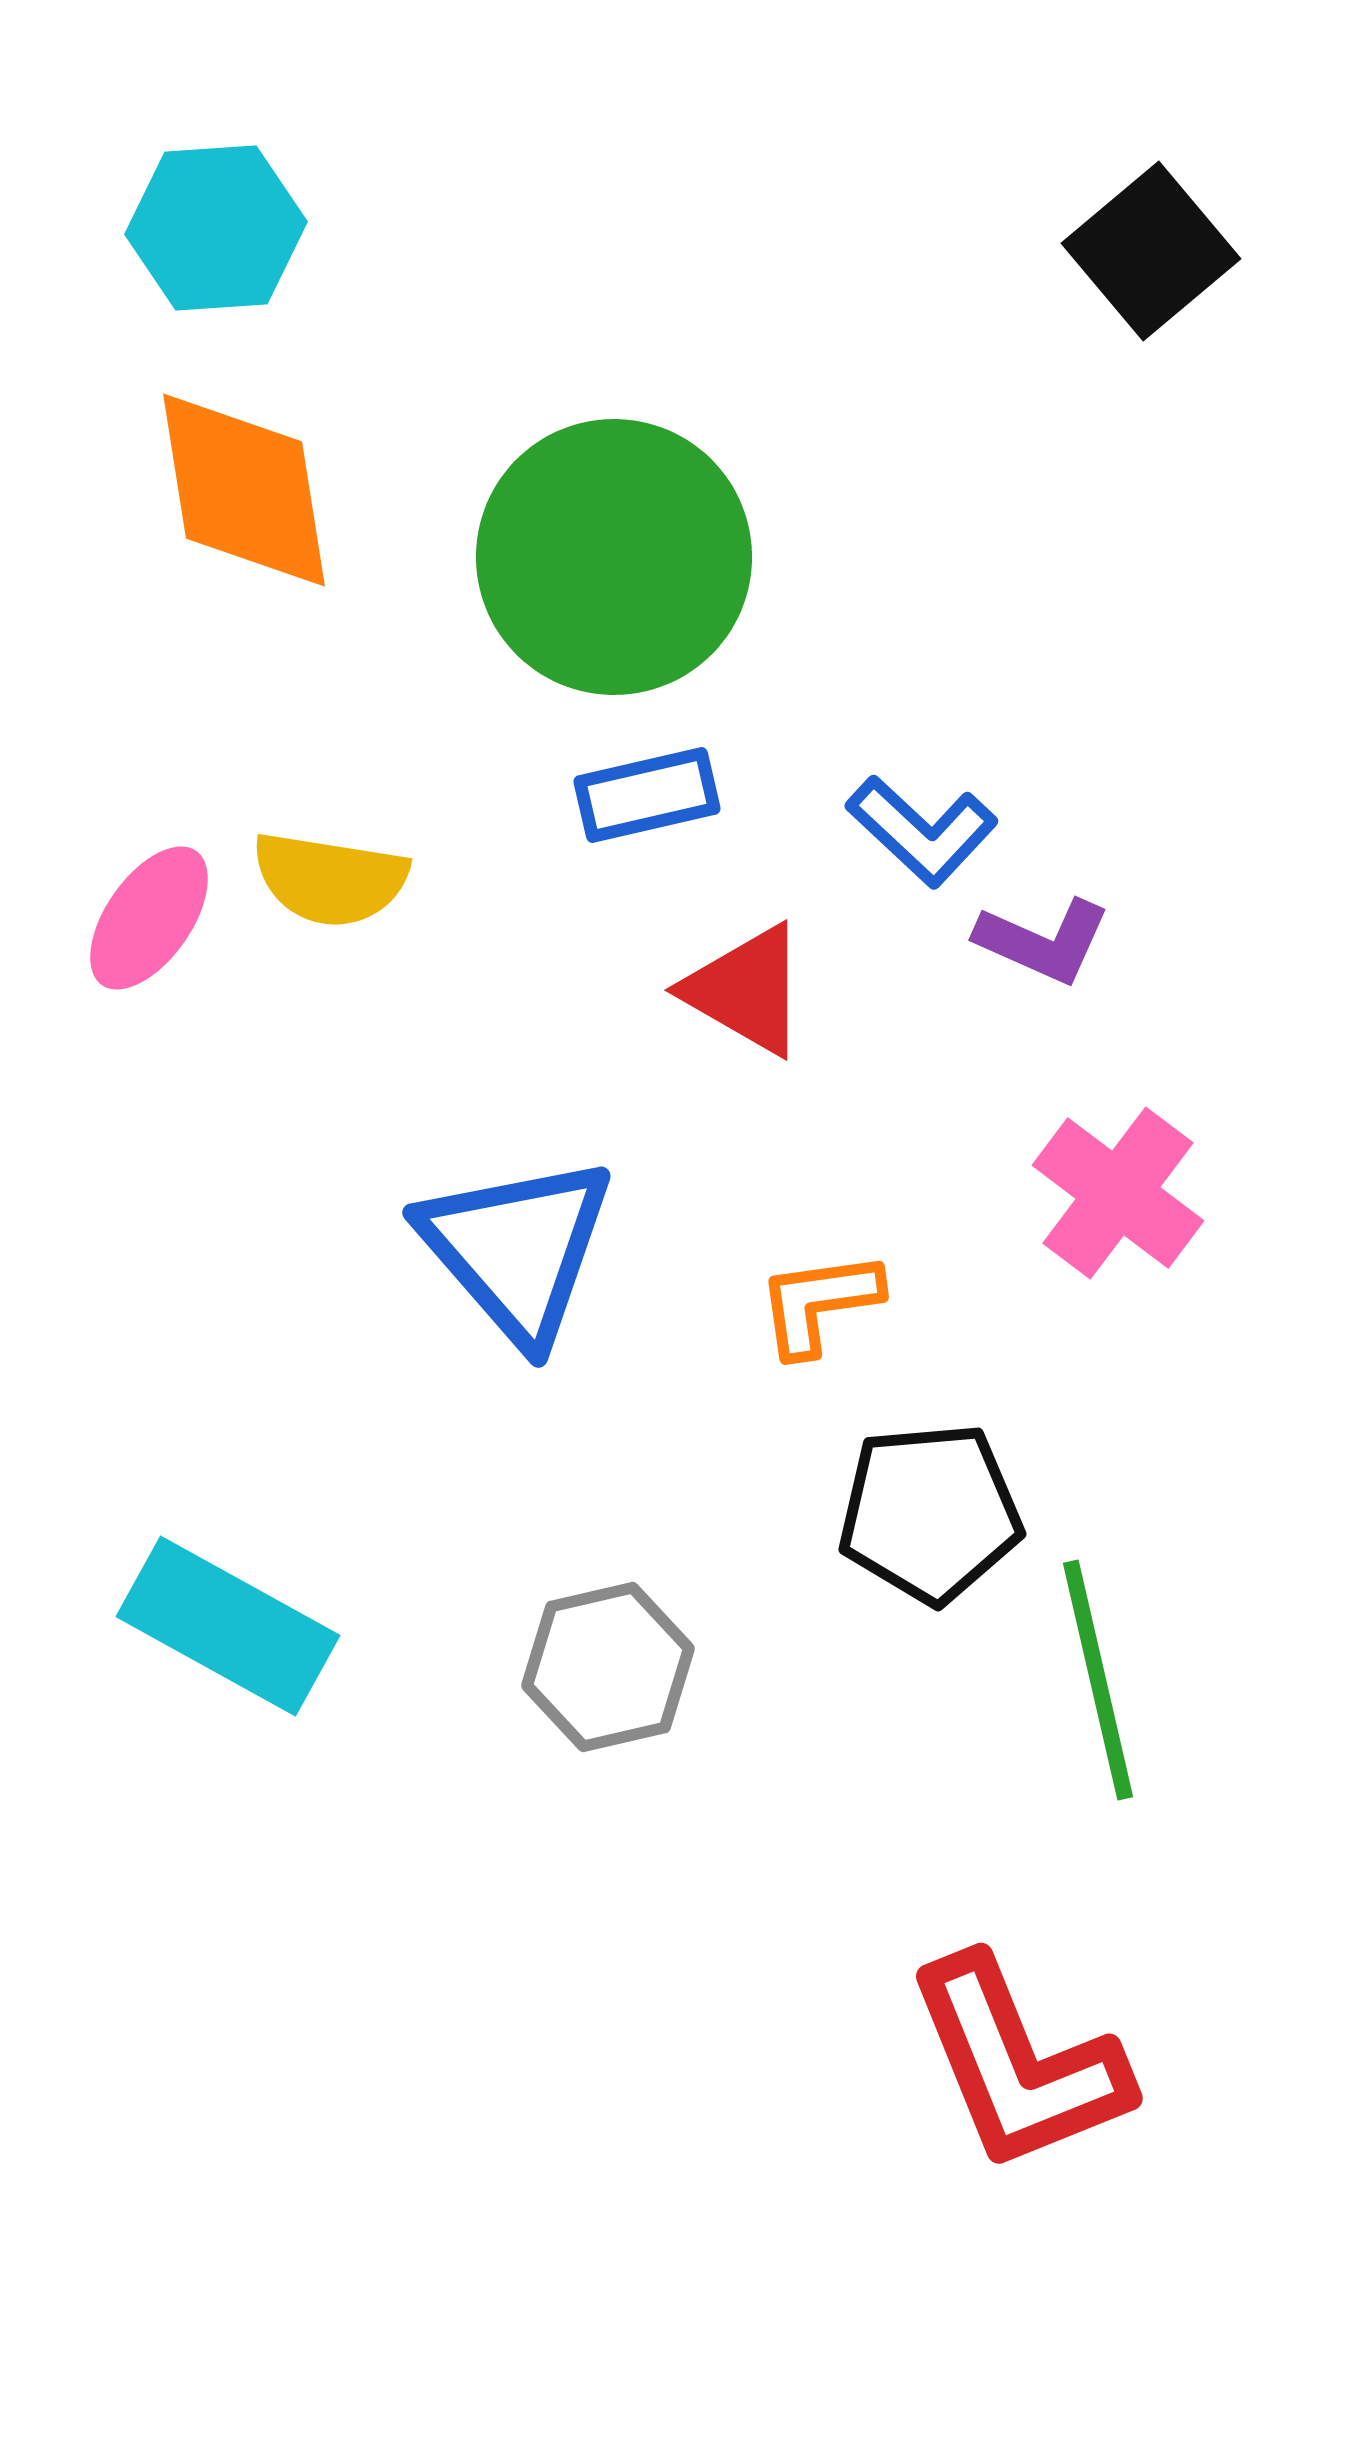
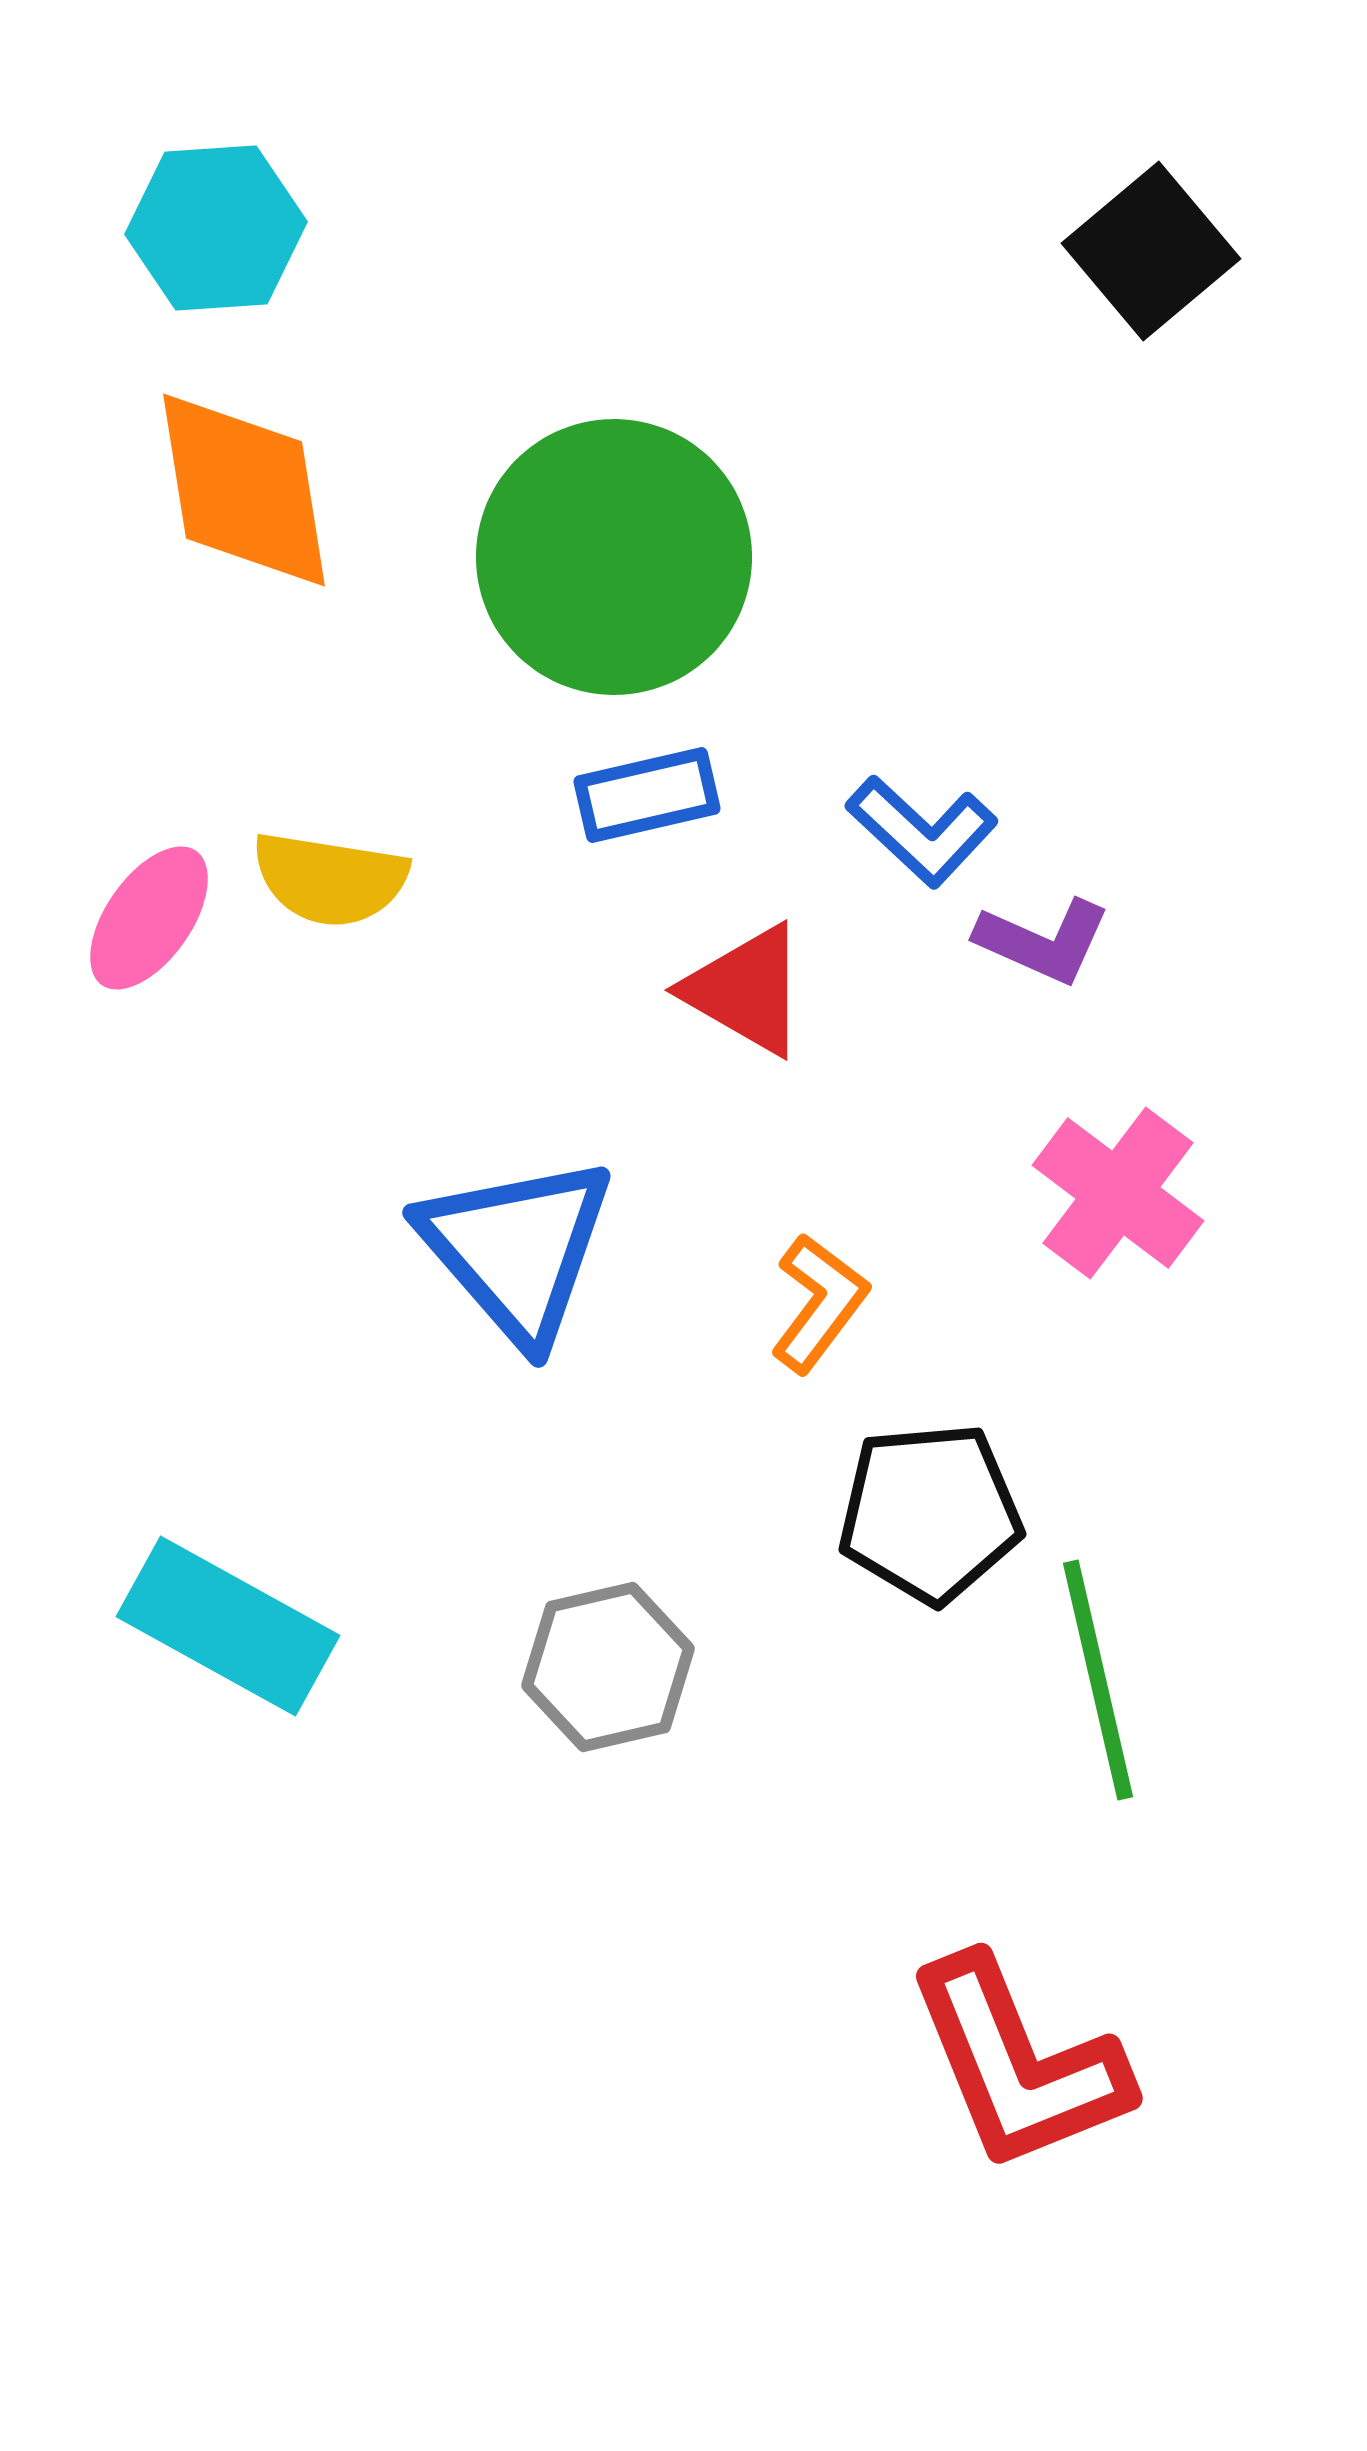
orange L-shape: rotated 135 degrees clockwise
